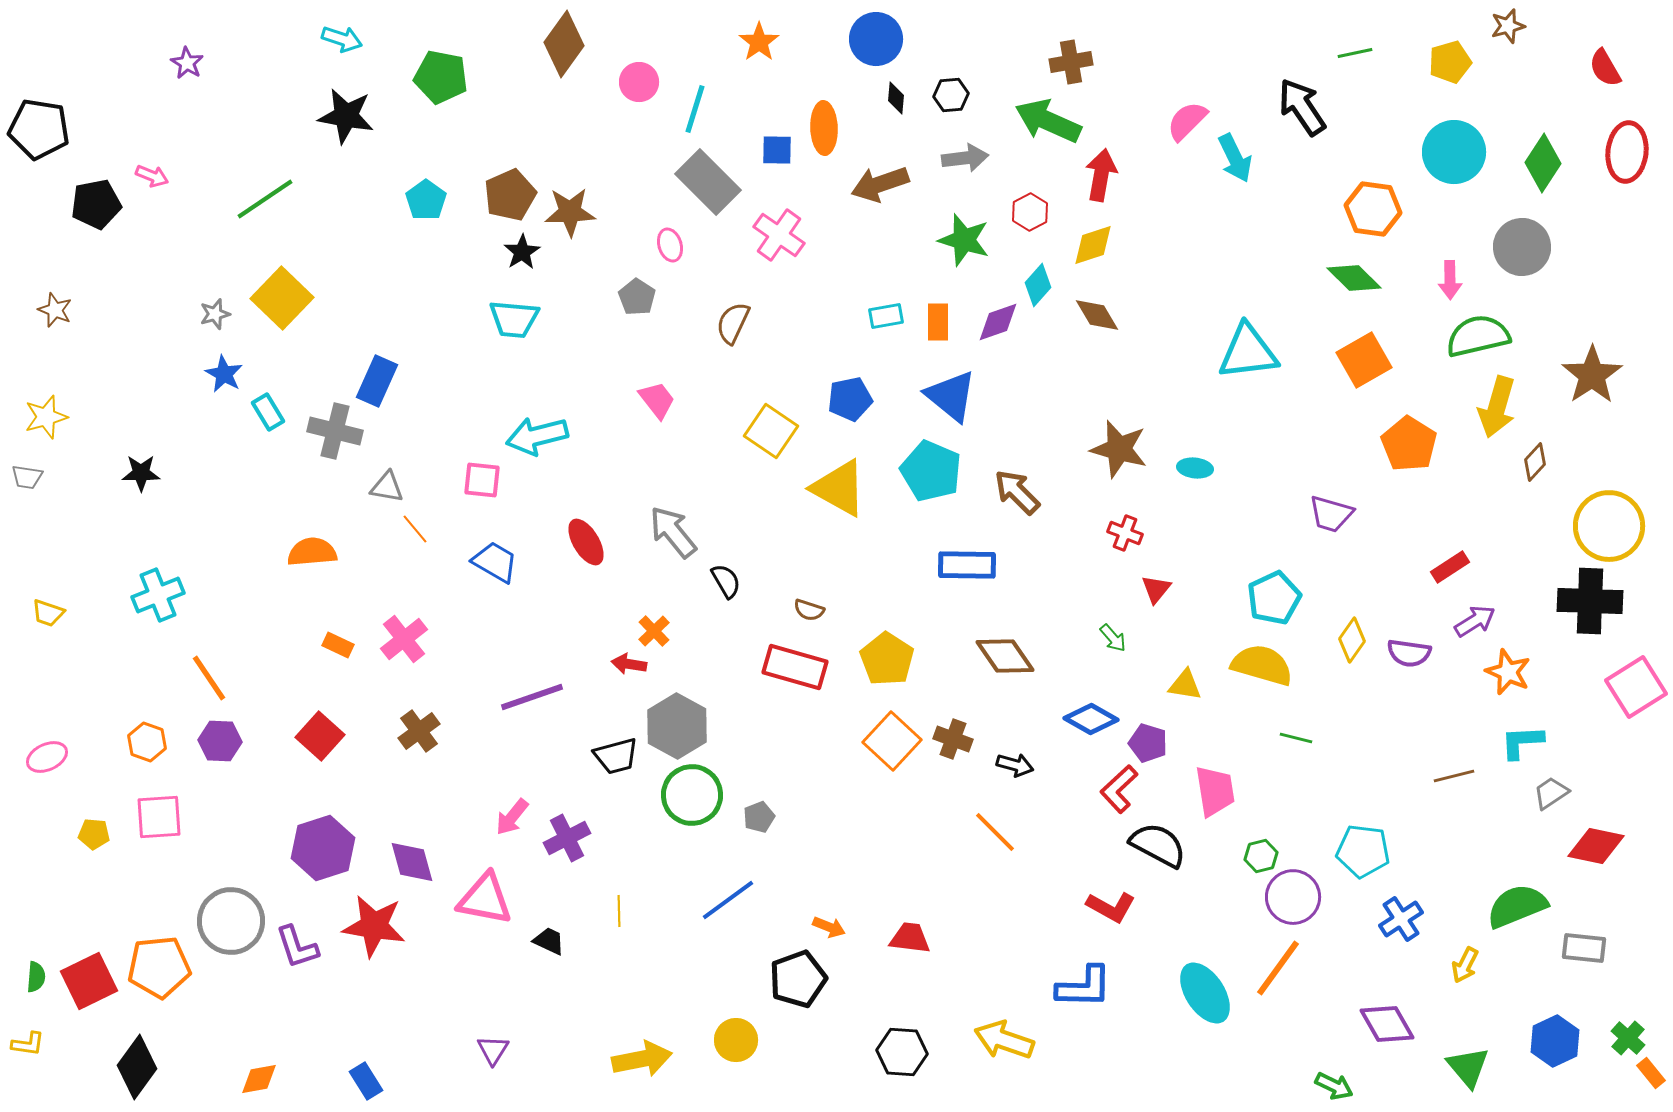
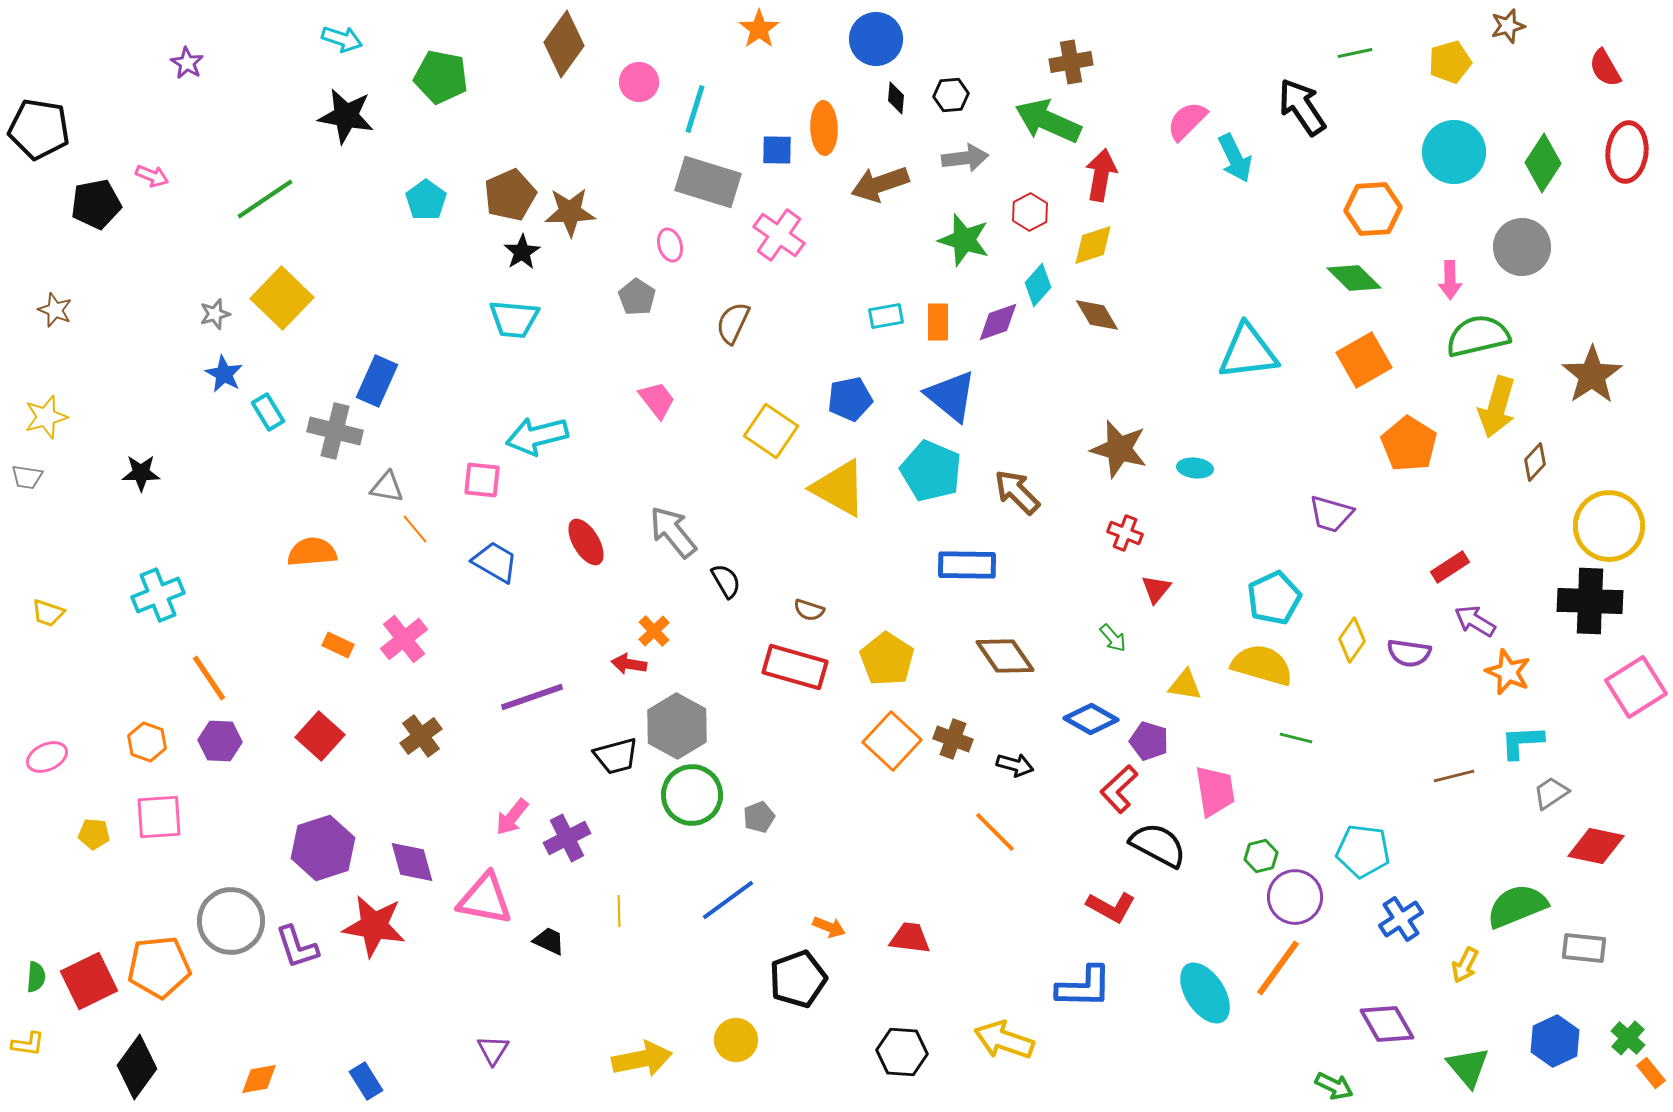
orange star at (759, 42): moved 13 px up
gray rectangle at (708, 182): rotated 28 degrees counterclockwise
orange hexagon at (1373, 209): rotated 12 degrees counterclockwise
purple arrow at (1475, 621): rotated 117 degrees counterclockwise
brown cross at (419, 731): moved 2 px right, 5 px down
purple pentagon at (1148, 743): moved 1 px right, 2 px up
purple circle at (1293, 897): moved 2 px right
